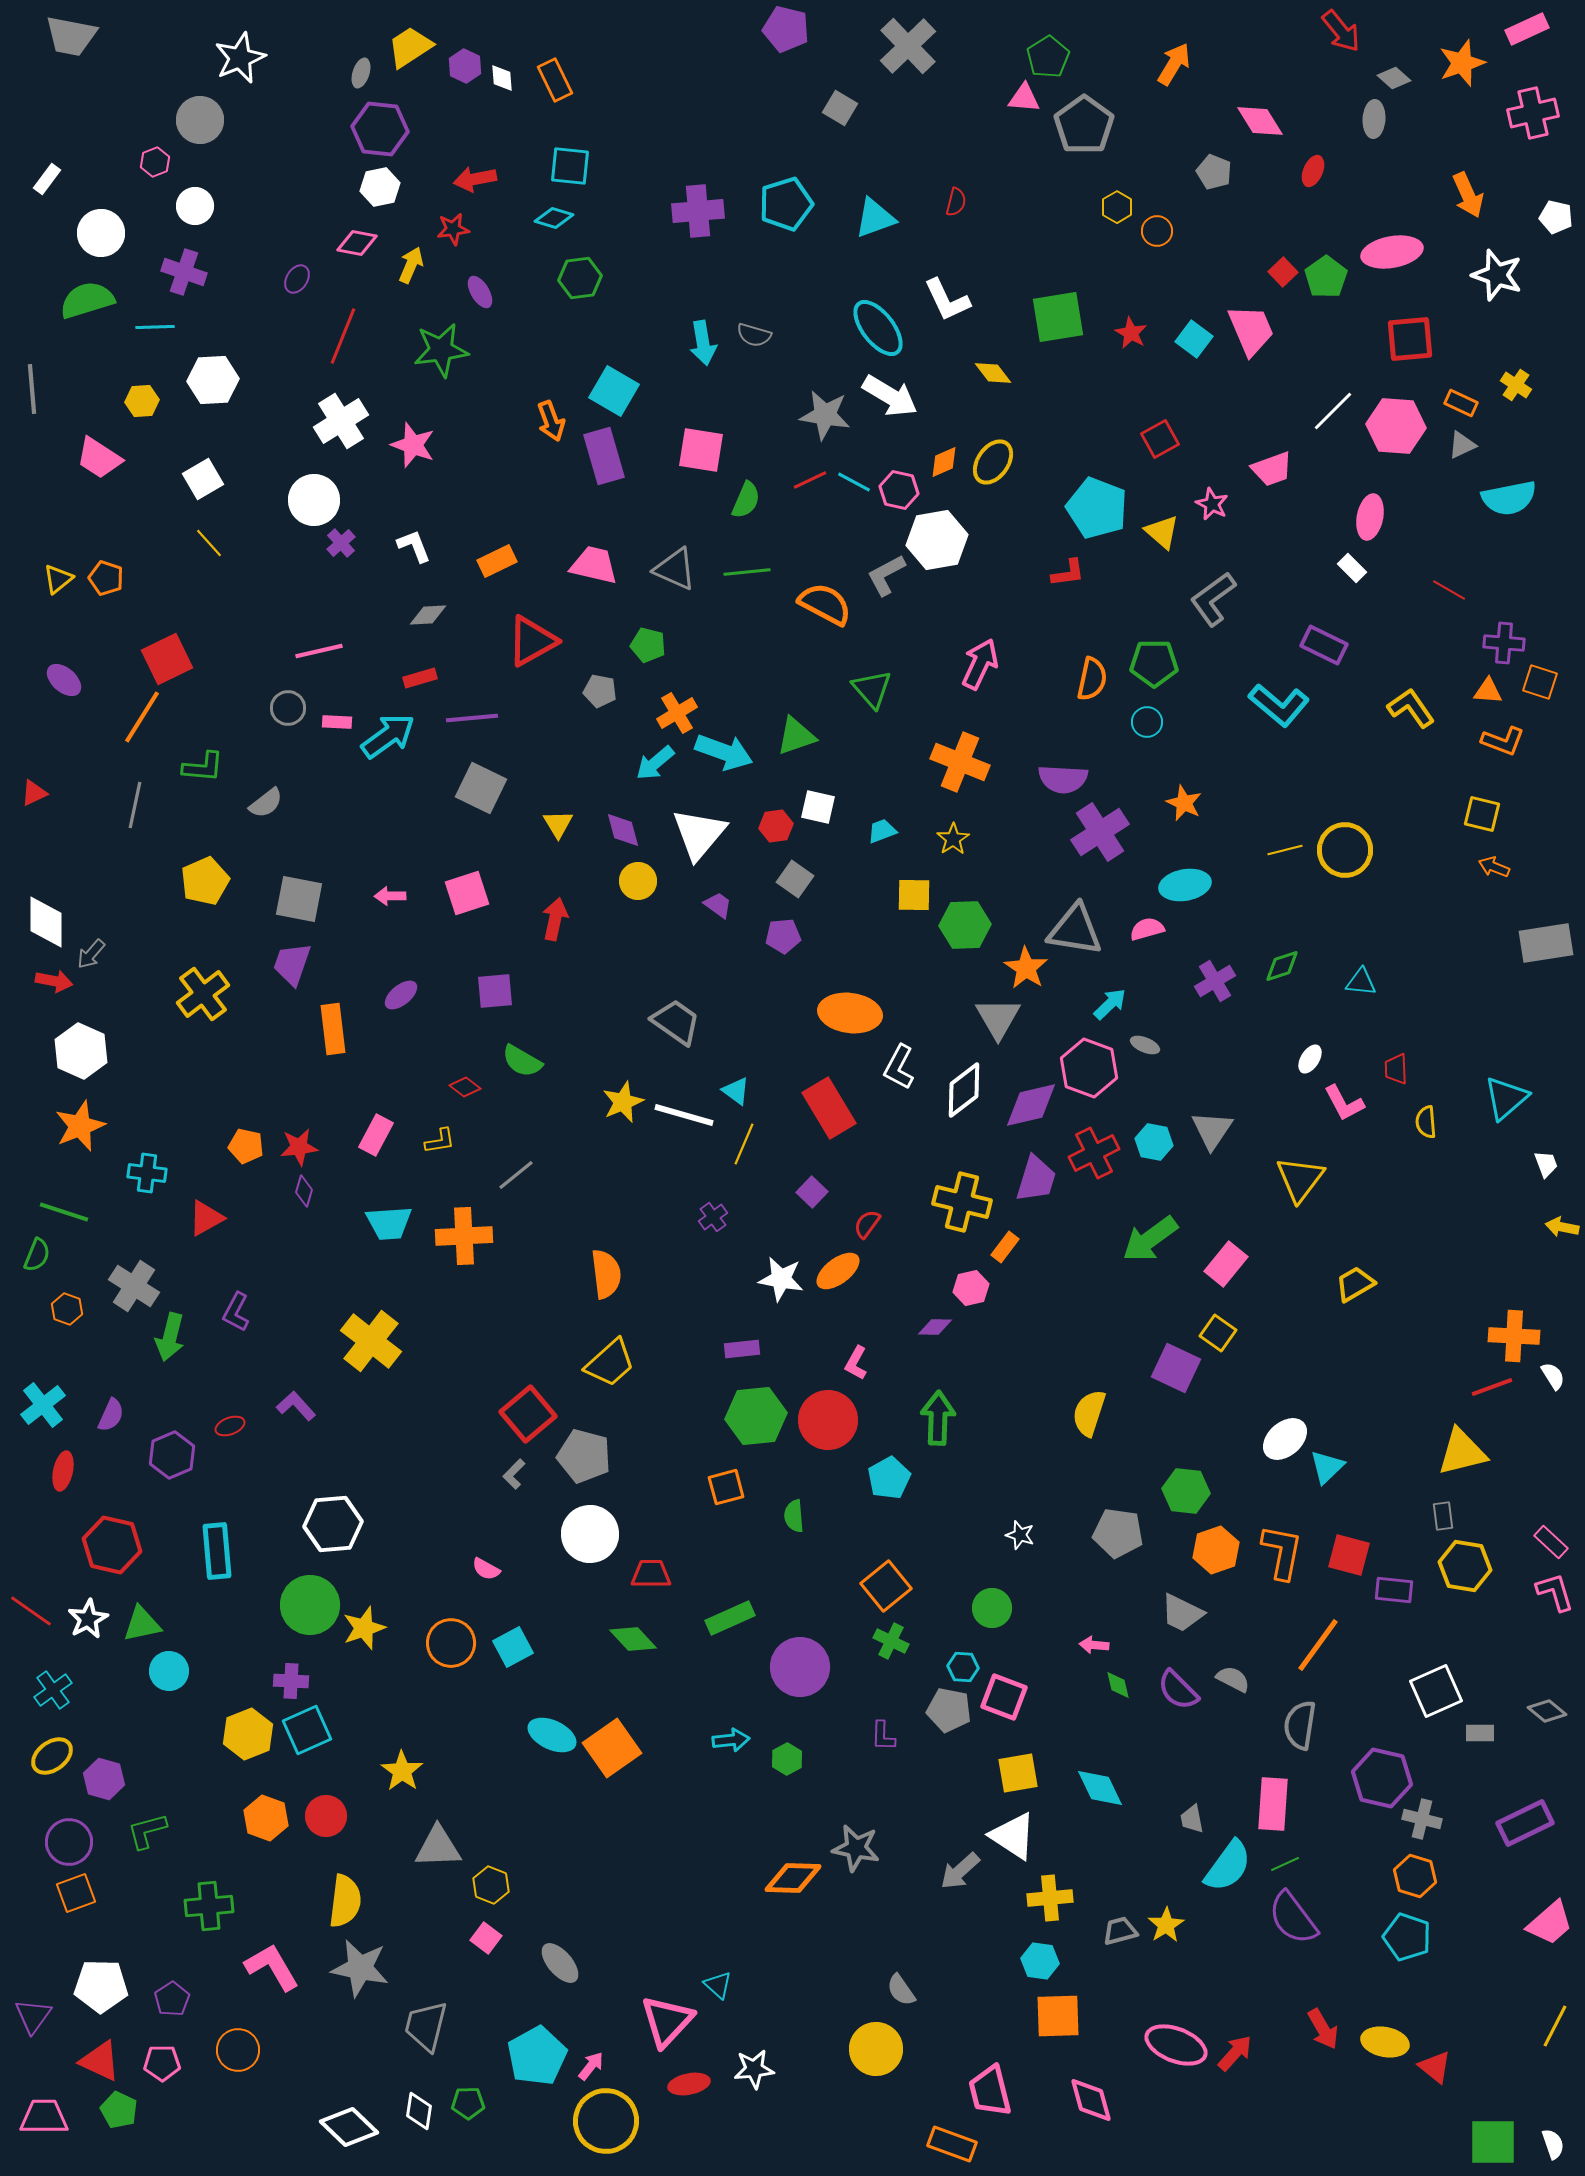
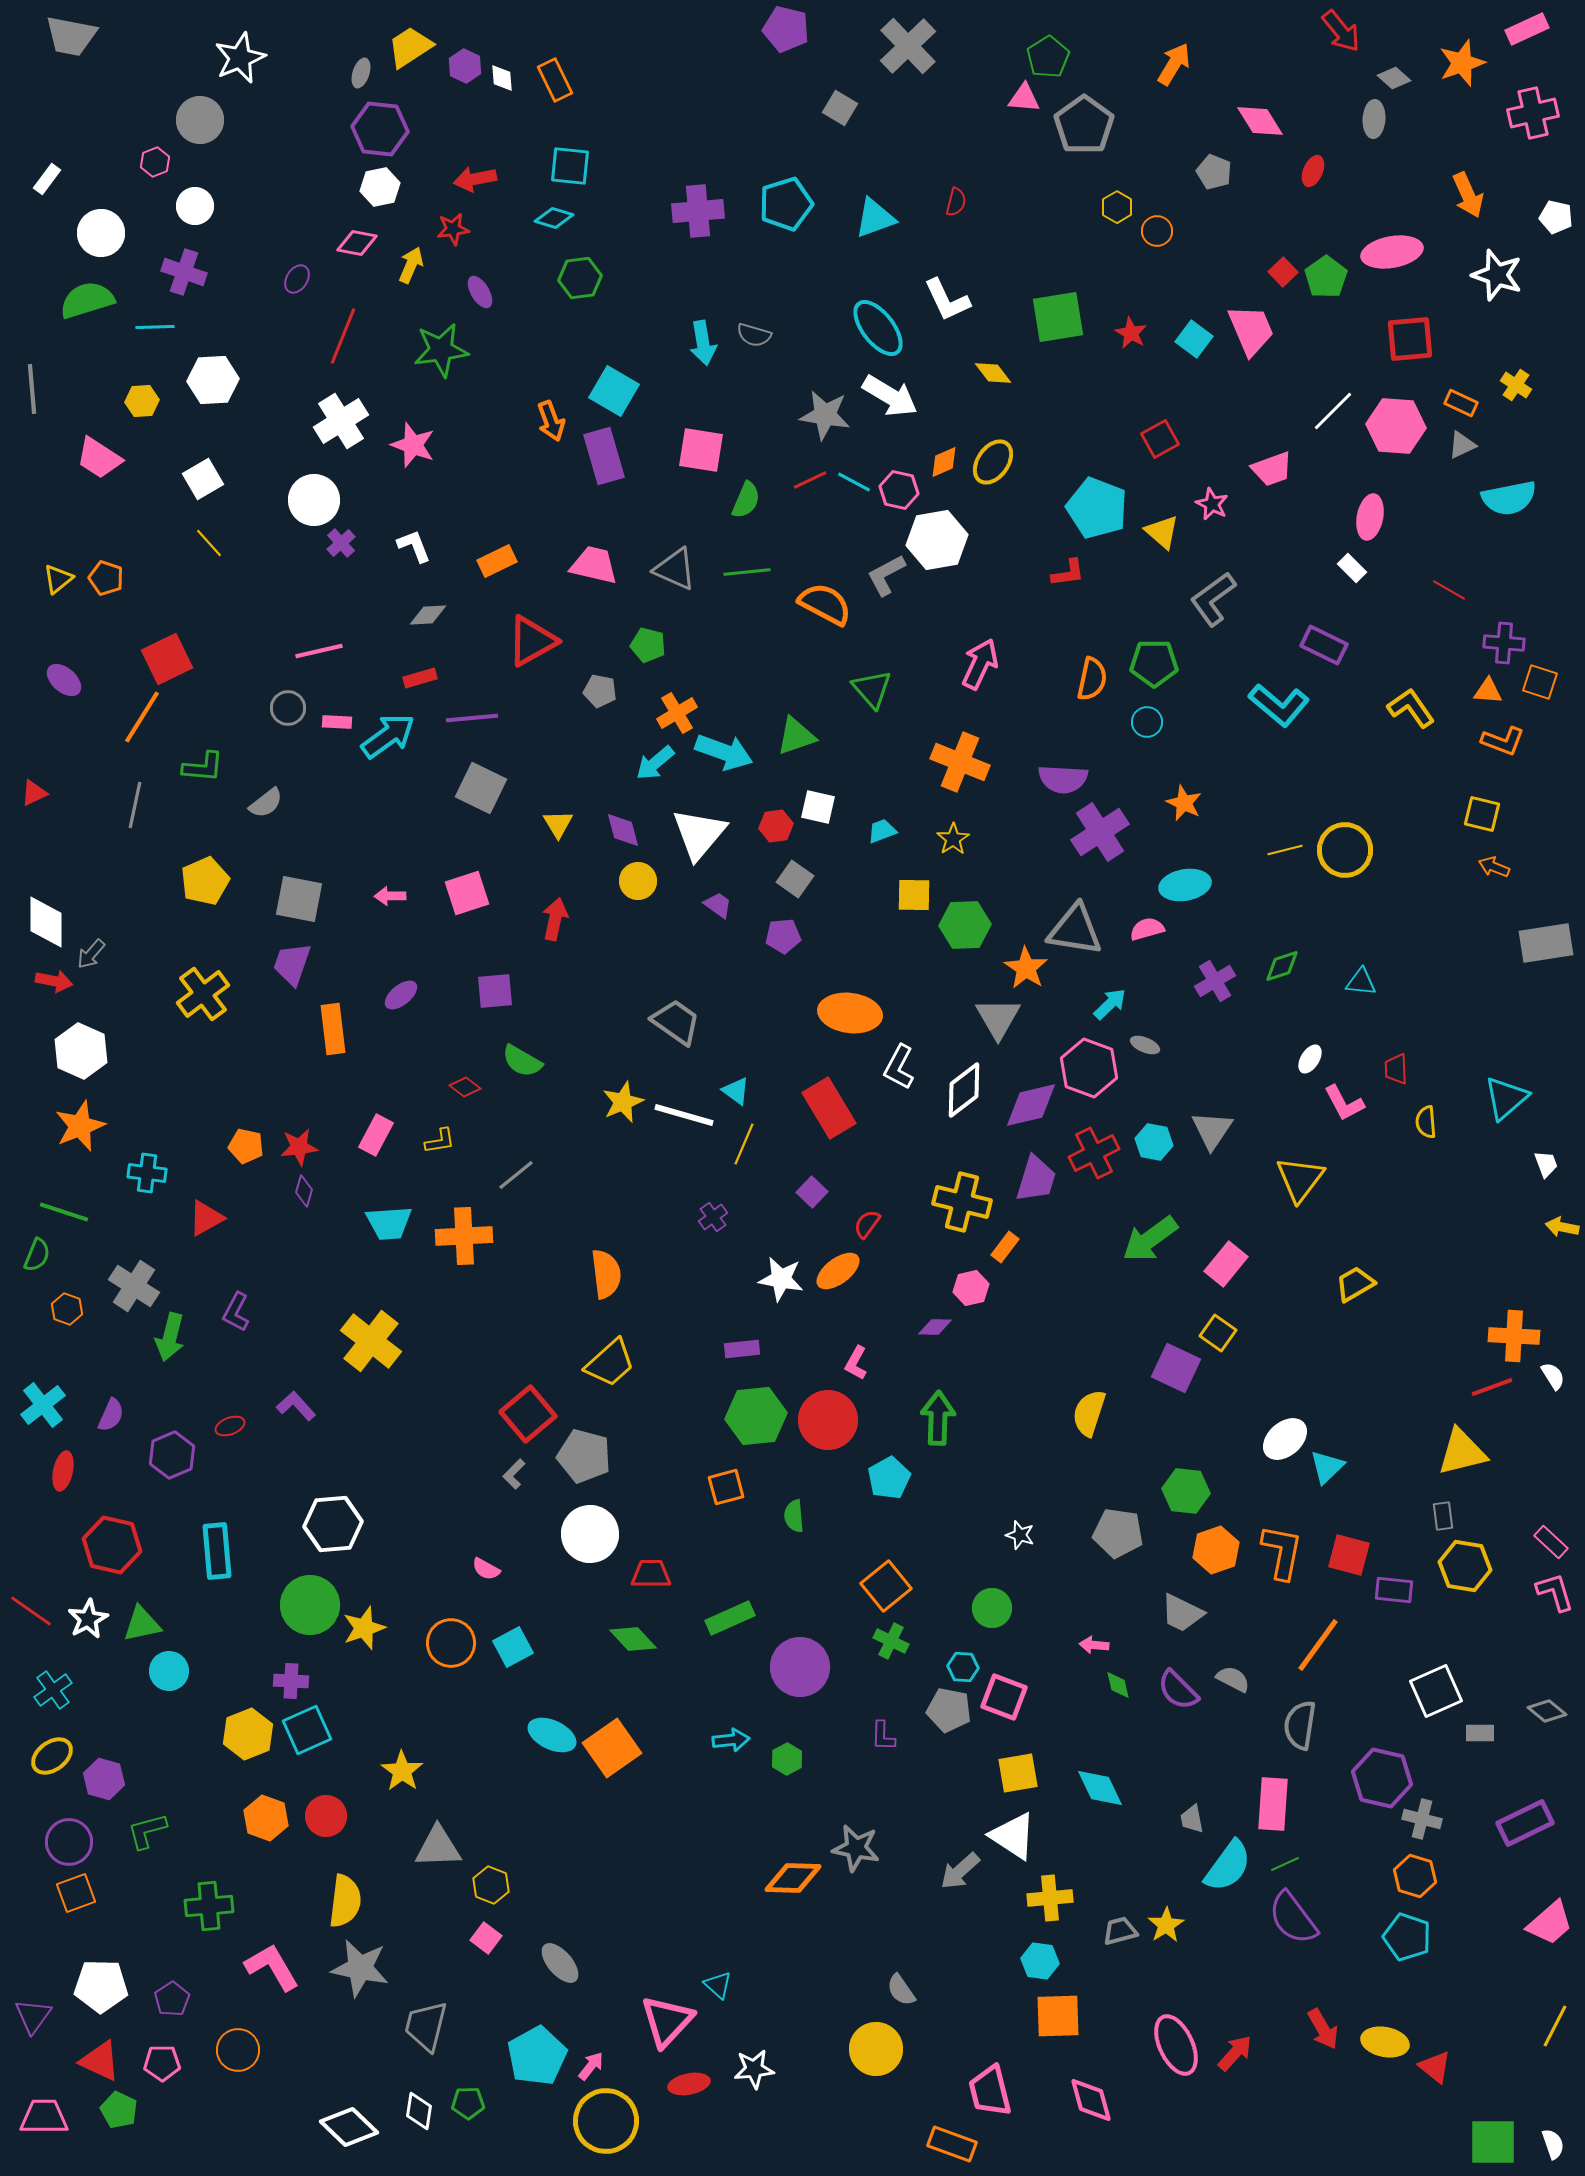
pink ellipse at (1176, 2045): rotated 44 degrees clockwise
